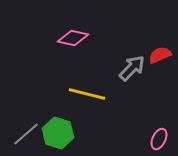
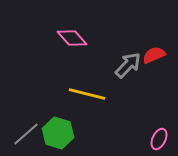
pink diamond: moved 1 px left; rotated 36 degrees clockwise
red semicircle: moved 6 px left
gray arrow: moved 4 px left, 3 px up
